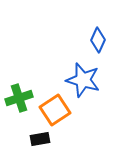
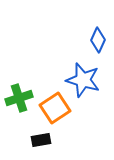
orange square: moved 2 px up
black rectangle: moved 1 px right, 1 px down
